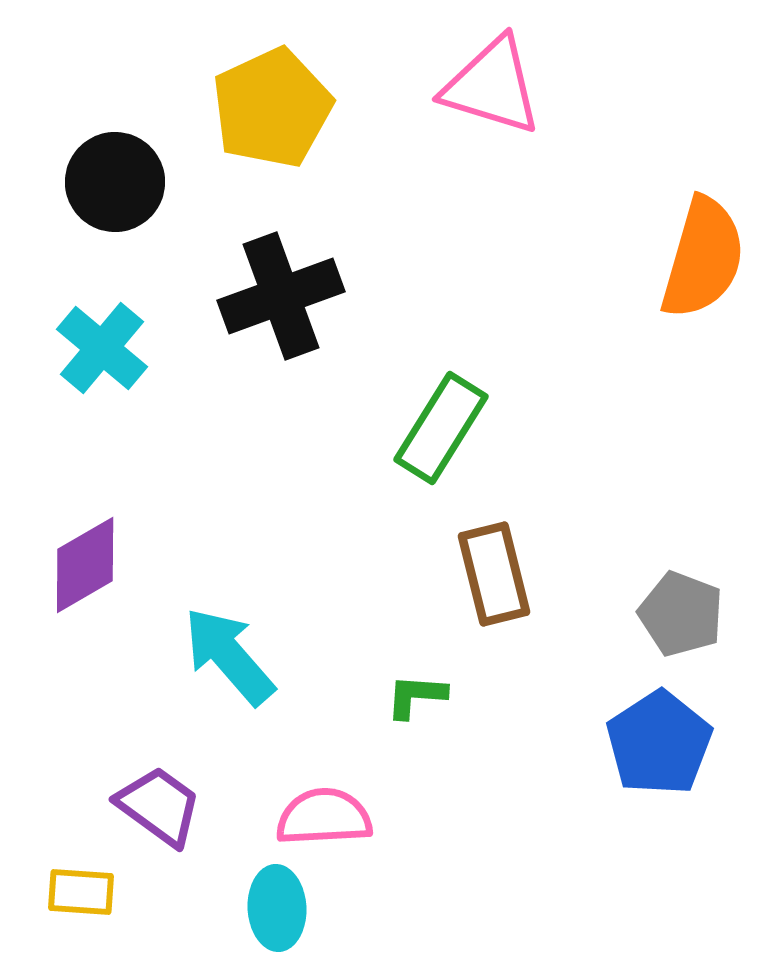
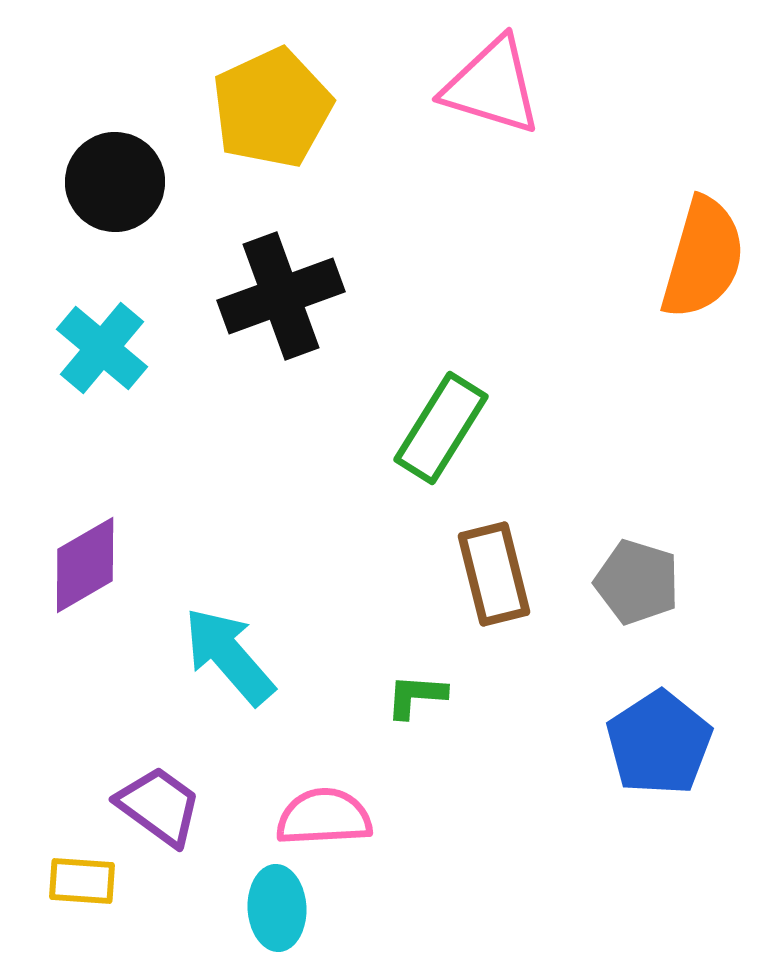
gray pentagon: moved 44 px left, 32 px up; rotated 4 degrees counterclockwise
yellow rectangle: moved 1 px right, 11 px up
